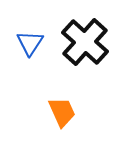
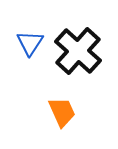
black cross: moved 7 px left, 9 px down
